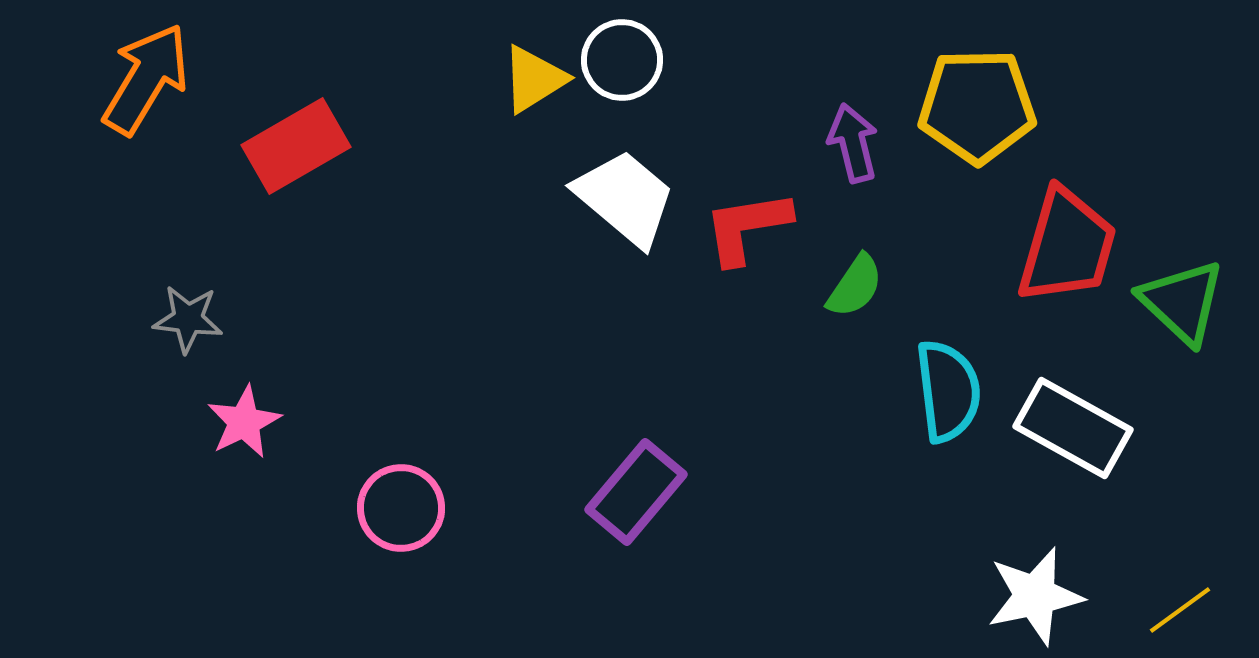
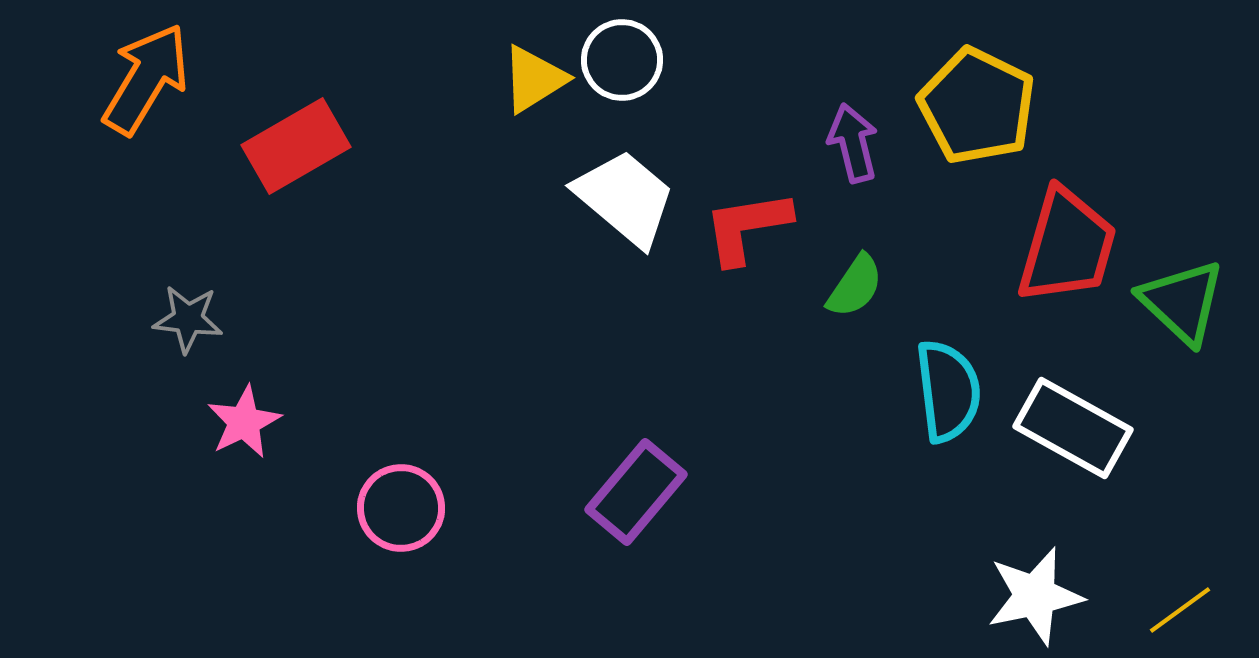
yellow pentagon: rotated 27 degrees clockwise
